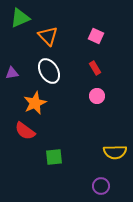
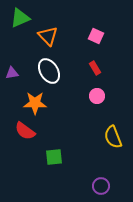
orange star: rotated 25 degrees clockwise
yellow semicircle: moved 2 px left, 15 px up; rotated 70 degrees clockwise
